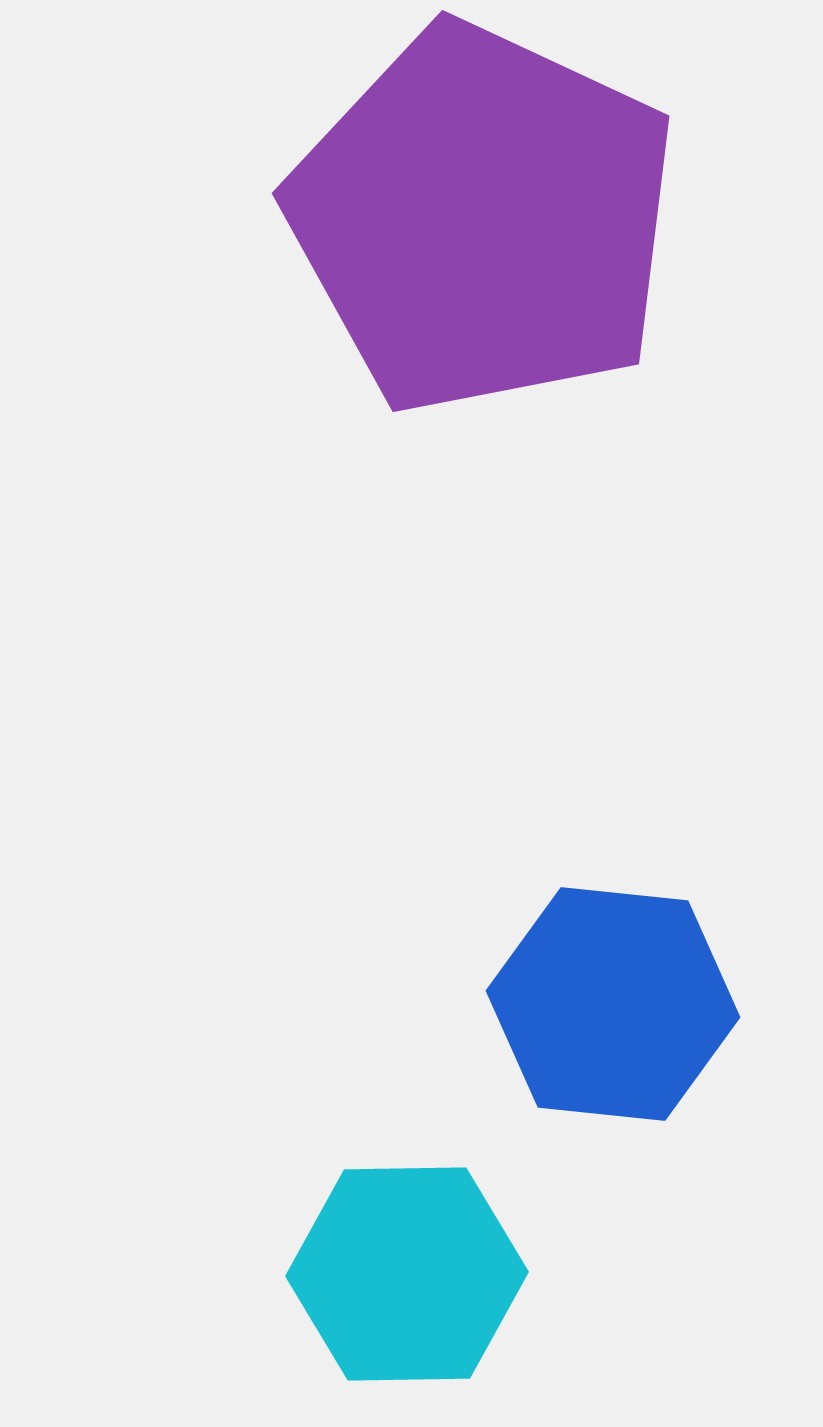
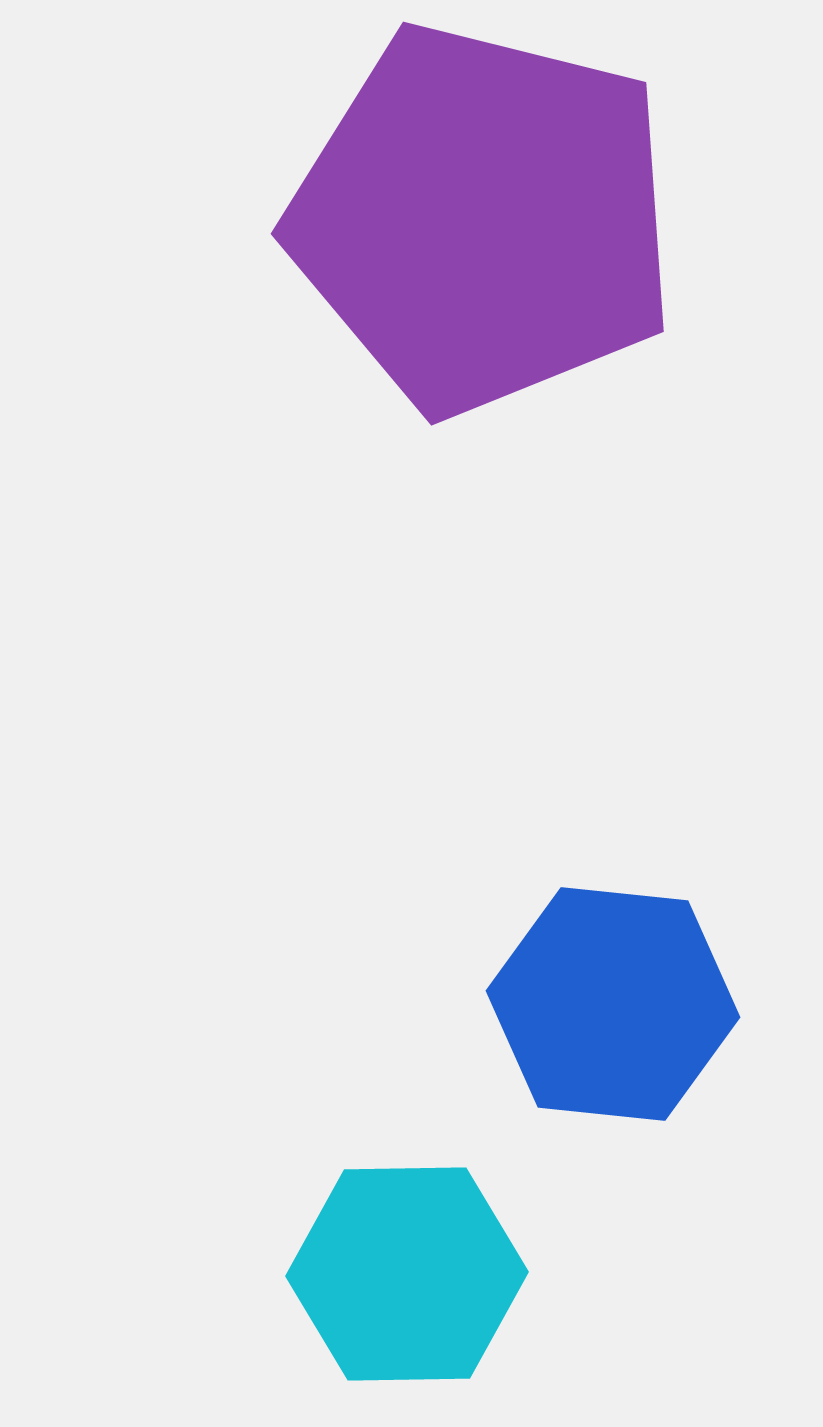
purple pentagon: rotated 11 degrees counterclockwise
